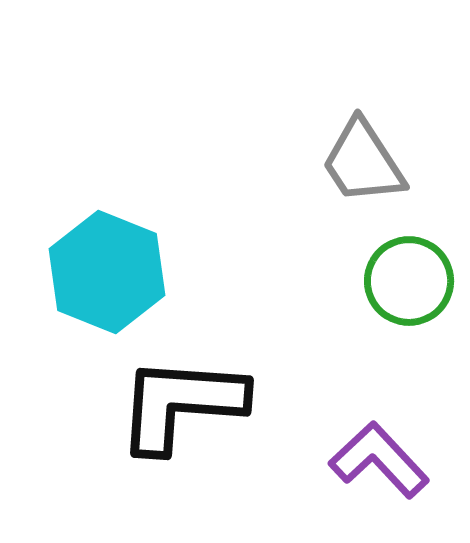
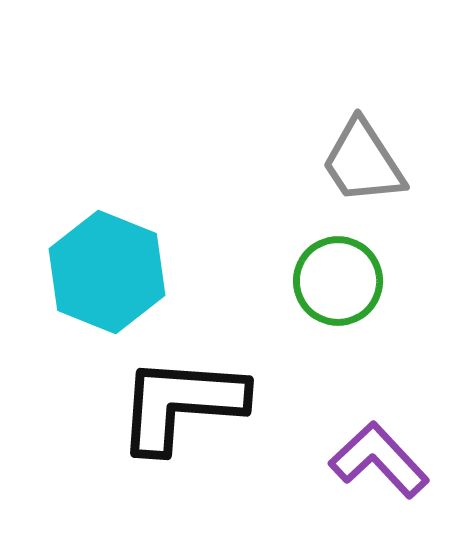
green circle: moved 71 px left
